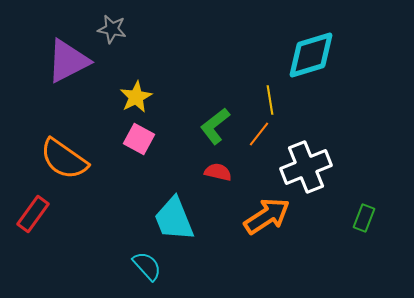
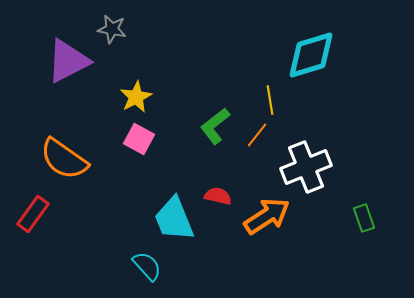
orange line: moved 2 px left, 1 px down
red semicircle: moved 24 px down
green rectangle: rotated 40 degrees counterclockwise
